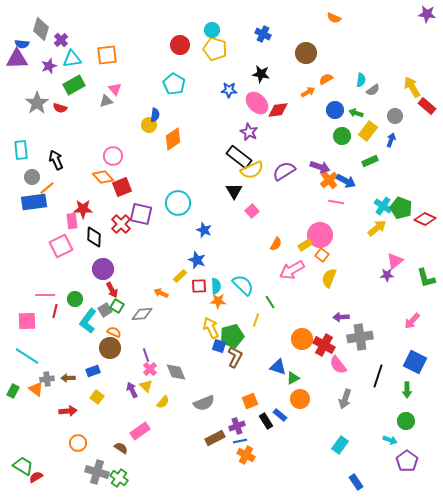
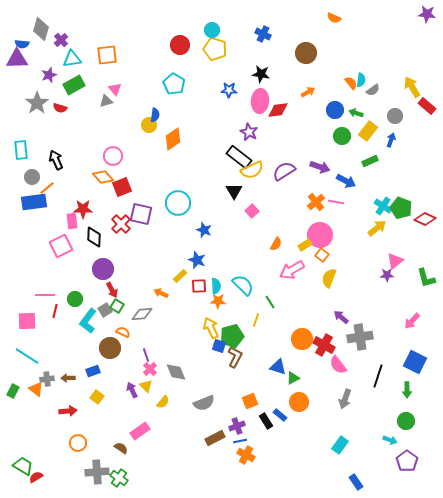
purple star at (49, 66): moved 9 px down
orange semicircle at (326, 79): moved 25 px right, 4 px down; rotated 80 degrees clockwise
pink ellipse at (257, 103): moved 3 px right, 2 px up; rotated 50 degrees clockwise
orange cross at (329, 180): moved 13 px left, 22 px down
purple arrow at (341, 317): rotated 42 degrees clockwise
orange semicircle at (114, 332): moved 9 px right
orange circle at (300, 399): moved 1 px left, 3 px down
gray cross at (97, 472): rotated 20 degrees counterclockwise
